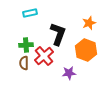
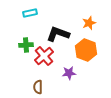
black L-shape: rotated 90 degrees counterclockwise
brown semicircle: moved 14 px right, 24 px down
